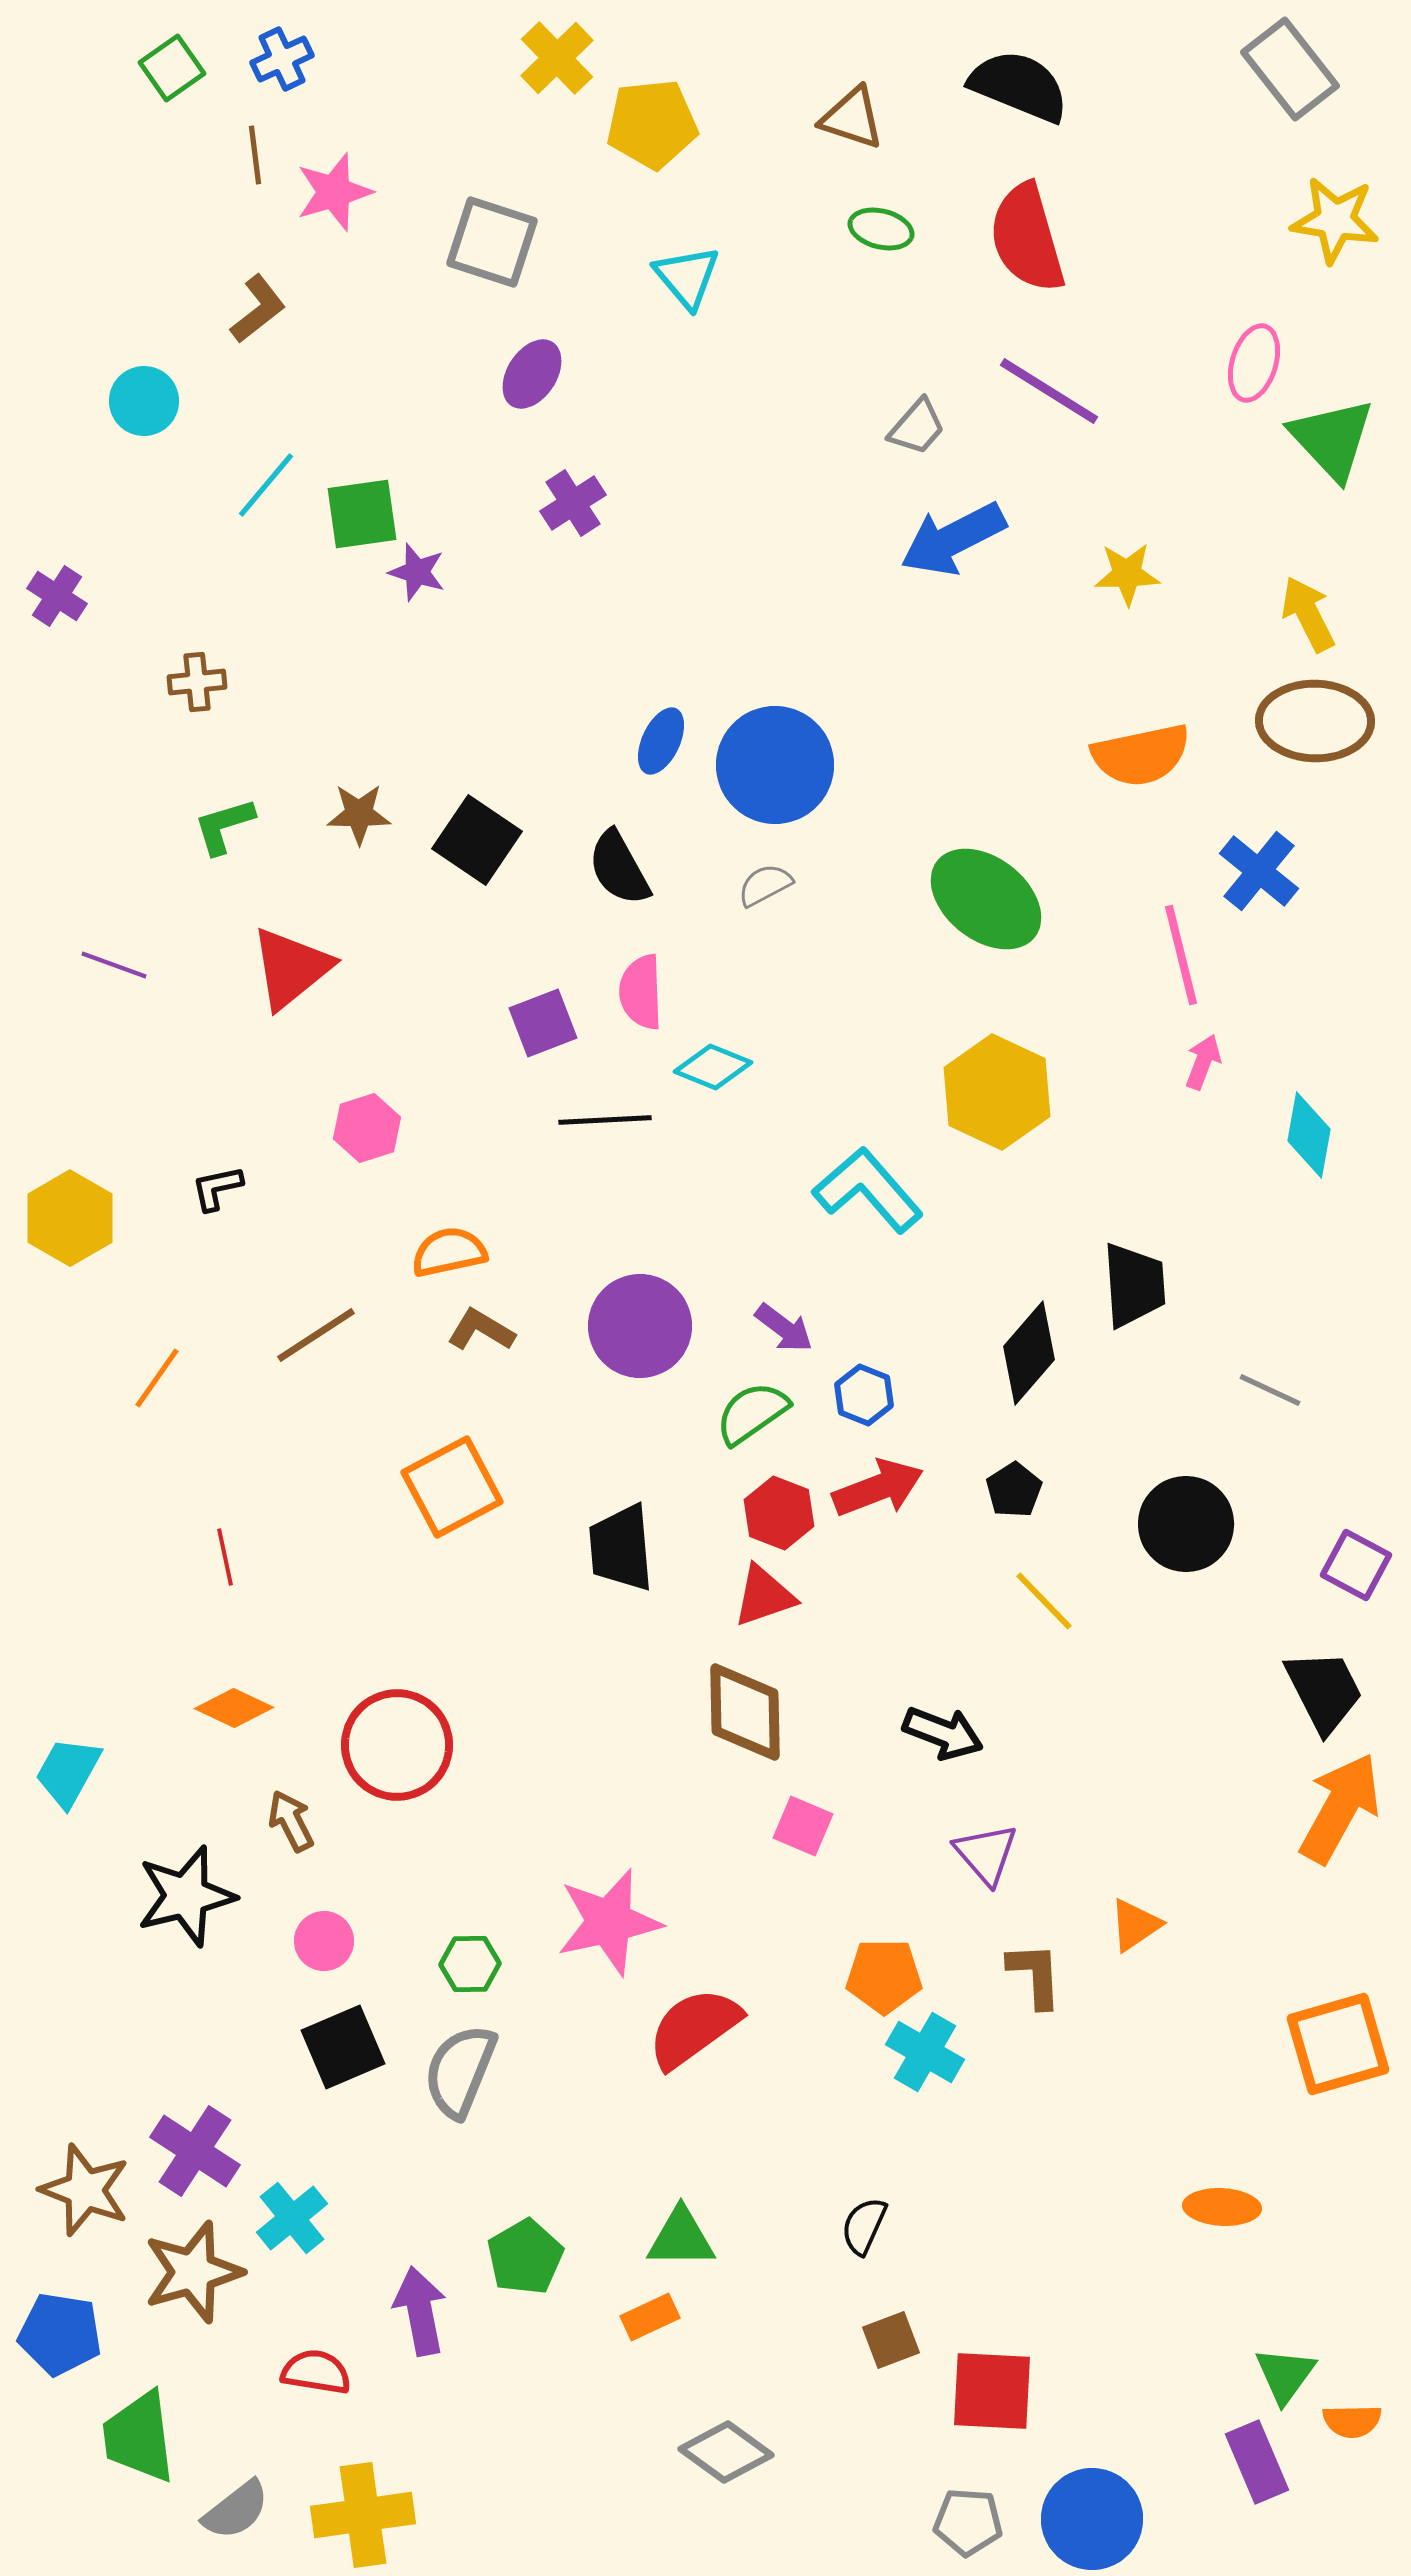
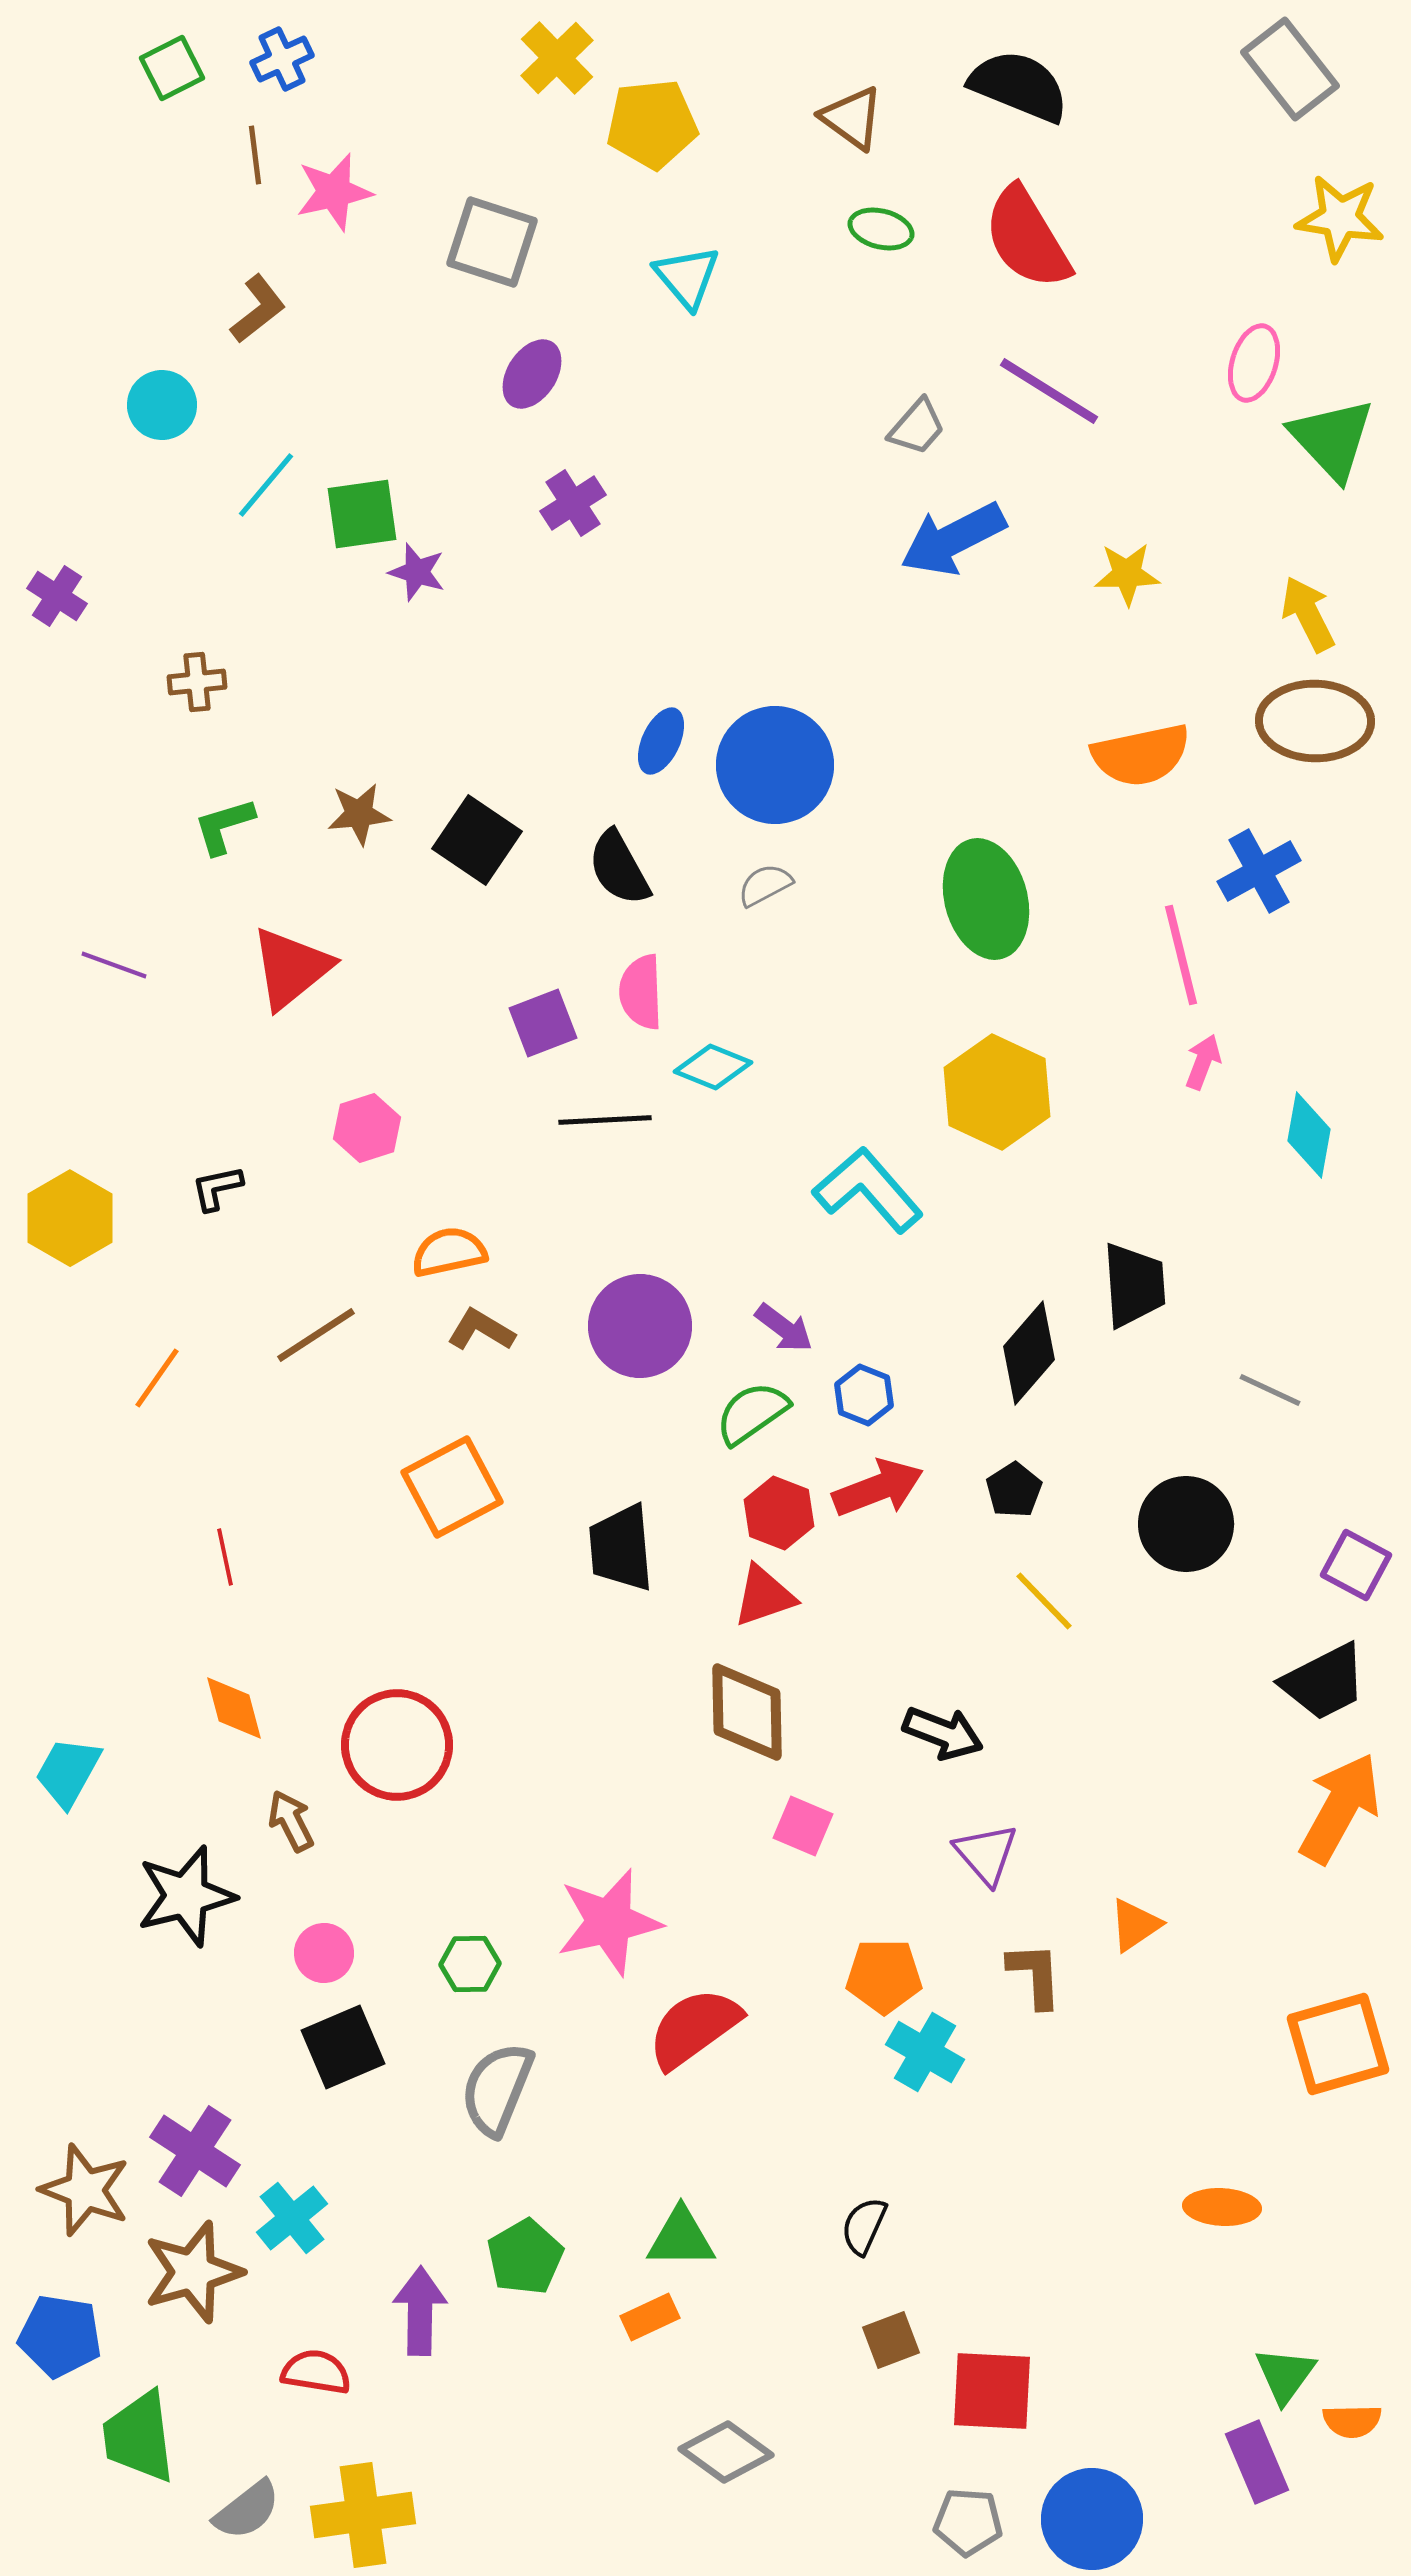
green square at (172, 68): rotated 8 degrees clockwise
brown triangle at (852, 118): rotated 18 degrees clockwise
pink star at (334, 192): rotated 4 degrees clockwise
yellow star at (1335, 220): moved 5 px right, 2 px up
red semicircle at (1027, 238): rotated 15 degrees counterclockwise
cyan circle at (144, 401): moved 18 px right, 4 px down
brown star at (359, 814): rotated 6 degrees counterclockwise
blue cross at (1259, 871): rotated 22 degrees clockwise
green ellipse at (986, 899): rotated 37 degrees clockwise
black trapezoid at (1324, 1691): moved 9 px up; rotated 90 degrees clockwise
orange diamond at (234, 1708): rotated 50 degrees clockwise
brown diamond at (745, 1712): moved 2 px right
pink circle at (324, 1941): moved 12 px down
gray semicircle at (460, 2071): moved 37 px right, 18 px down
purple arrow at (420, 2311): rotated 12 degrees clockwise
blue pentagon at (60, 2334): moved 2 px down
gray semicircle at (236, 2510): moved 11 px right
